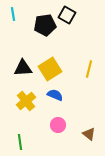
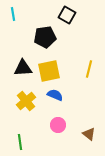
black pentagon: moved 12 px down
yellow square: moved 1 px left, 2 px down; rotated 20 degrees clockwise
